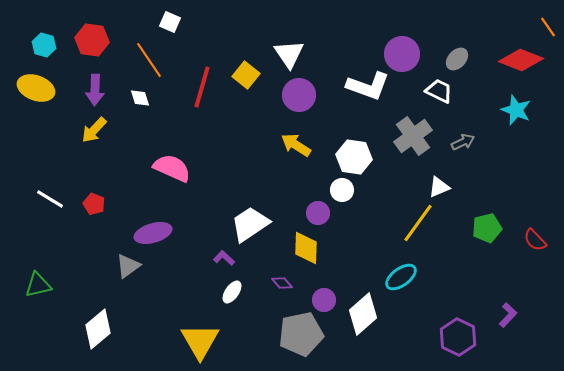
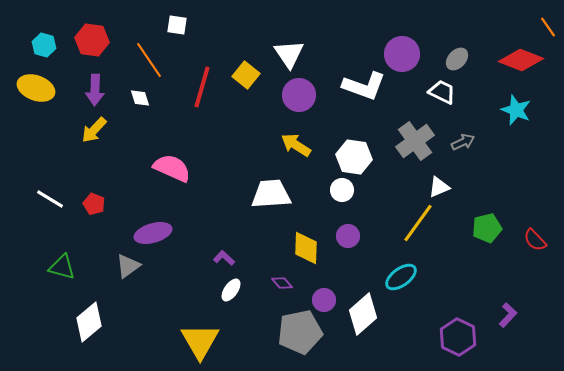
white square at (170, 22): moved 7 px right, 3 px down; rotated 15 degrees counterclockwise
white L-shape at (368, 86): moved 4 px left
white trapezoid at (439, 91): moved 3 px right, 1 px down
gray cross at (413, 136): moved 2 px right, 5 px down
purple circle at (318, 213): moved 30 px right, 23 px down
white trapezoid at (250, 224): moved 21 px right, 30 px up; rotated 30 degrees clockwise
green triangle at (38, 285): moved 24 px right, 18 px up; rotated 28 degrees clockwise
white ellipse at (232, 292): moved 1 px left, 2 px up
white diamond at (98, 329): moved 9 px left, 7 px up
gray pentagon at (301, 334): moved 1 px left, 2 px up
